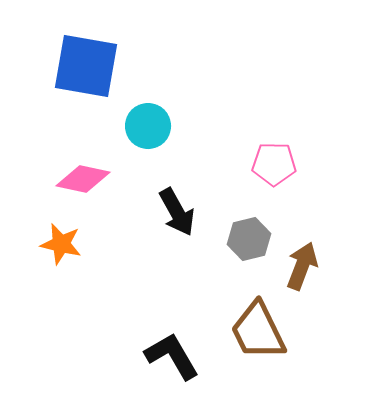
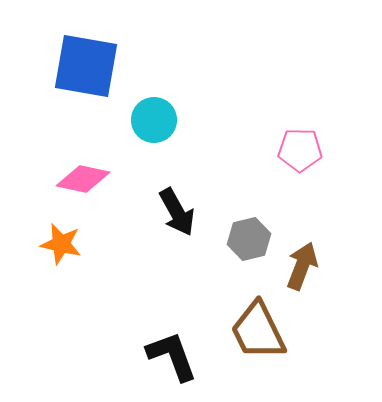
cyan circle: moved 6 px right, 6 px up
pink pentagon: moved 26 px right, 14 px up
black L-shape: rotated 10 degrees clockwise
